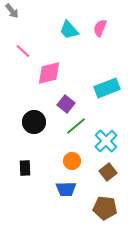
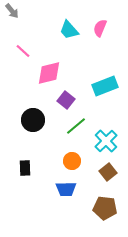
cyan rectangle: moved 2 px left, 2 px up
purple square: moved 4 px up
black circle: moved 1 px left, 2 px up
